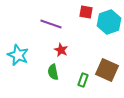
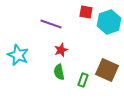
red star: rotated 24 degrees clockwise
green semicircle: moved 6 px right
